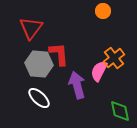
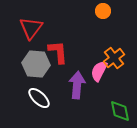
red L-shape: moved 1 px left, 2 px up
gray hexagon: moved 3 px left
purple arrow: rotated 20 degrees clockwise
